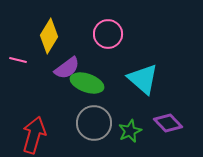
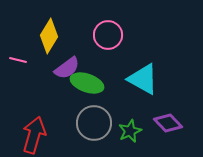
pink circle: moved 1 px down
cyan triangle: rotated 12 degrees counterclockwise
